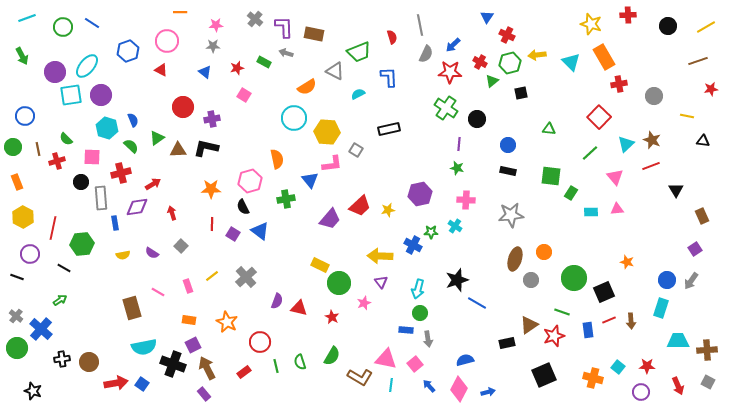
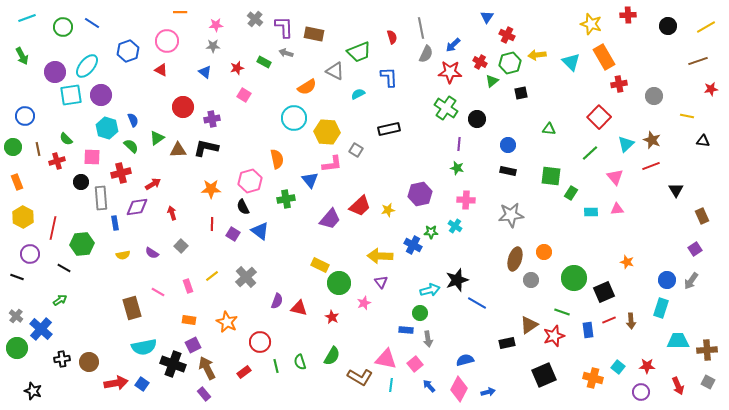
gray line at (420, 25): moved 1 px right, 3 px down
cyan arrow at (418, 289): moved 12 px right, 1 px down; rotated 120 degrees counterclockwise
